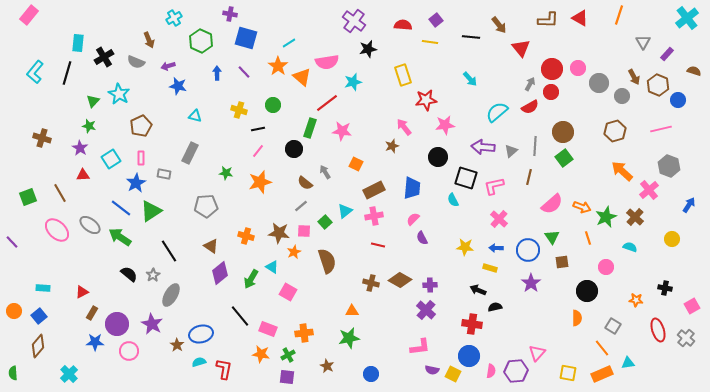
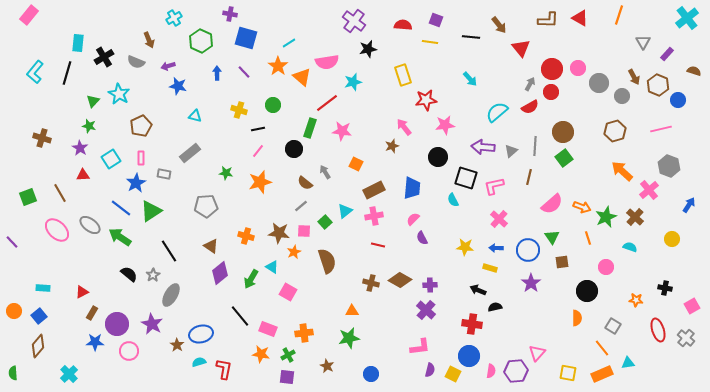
purple square at (436, 20): rotated 32 degrees counterclockwise
gray rectangle at (190, 153): rotated 25 degrees clockwise
purple semicircle at (432, 370): moved 2 px left; rotated 88 degrees counterclockwise
